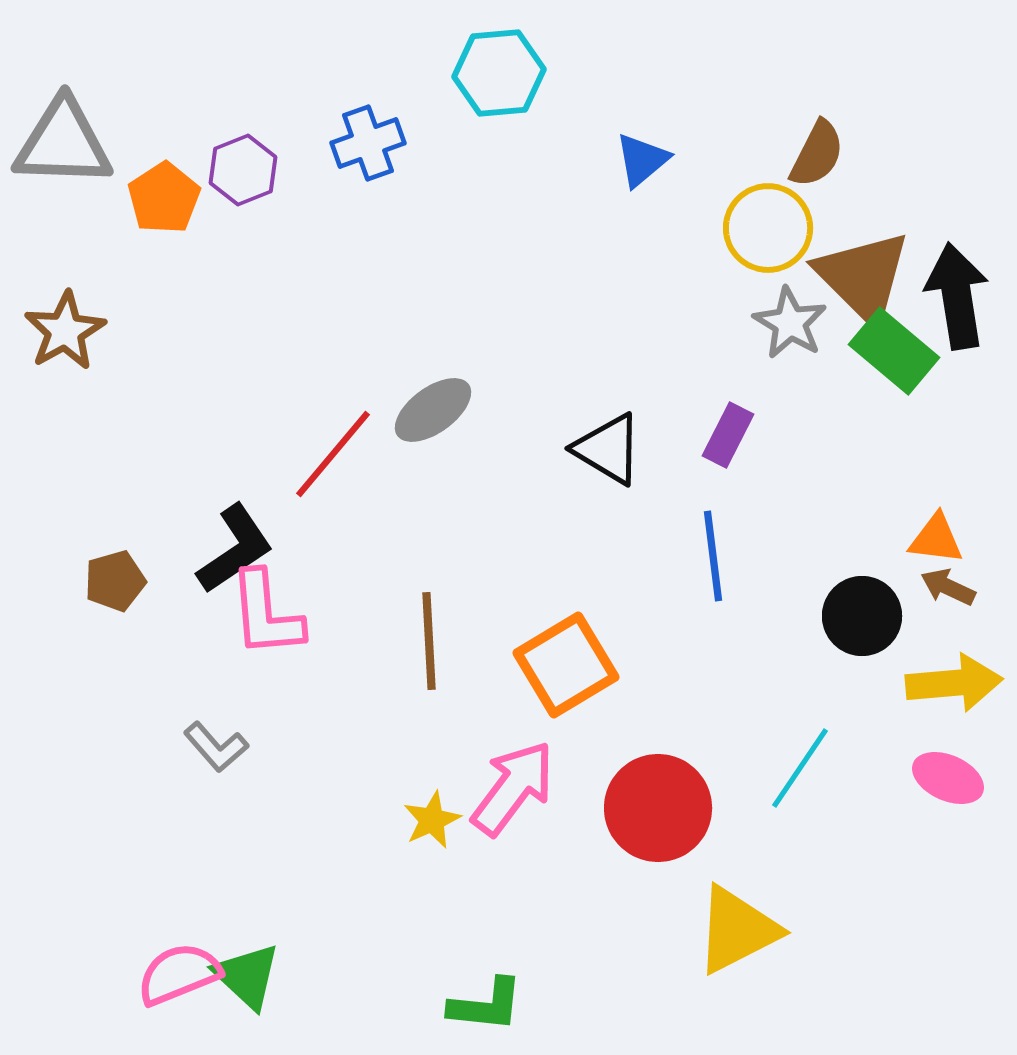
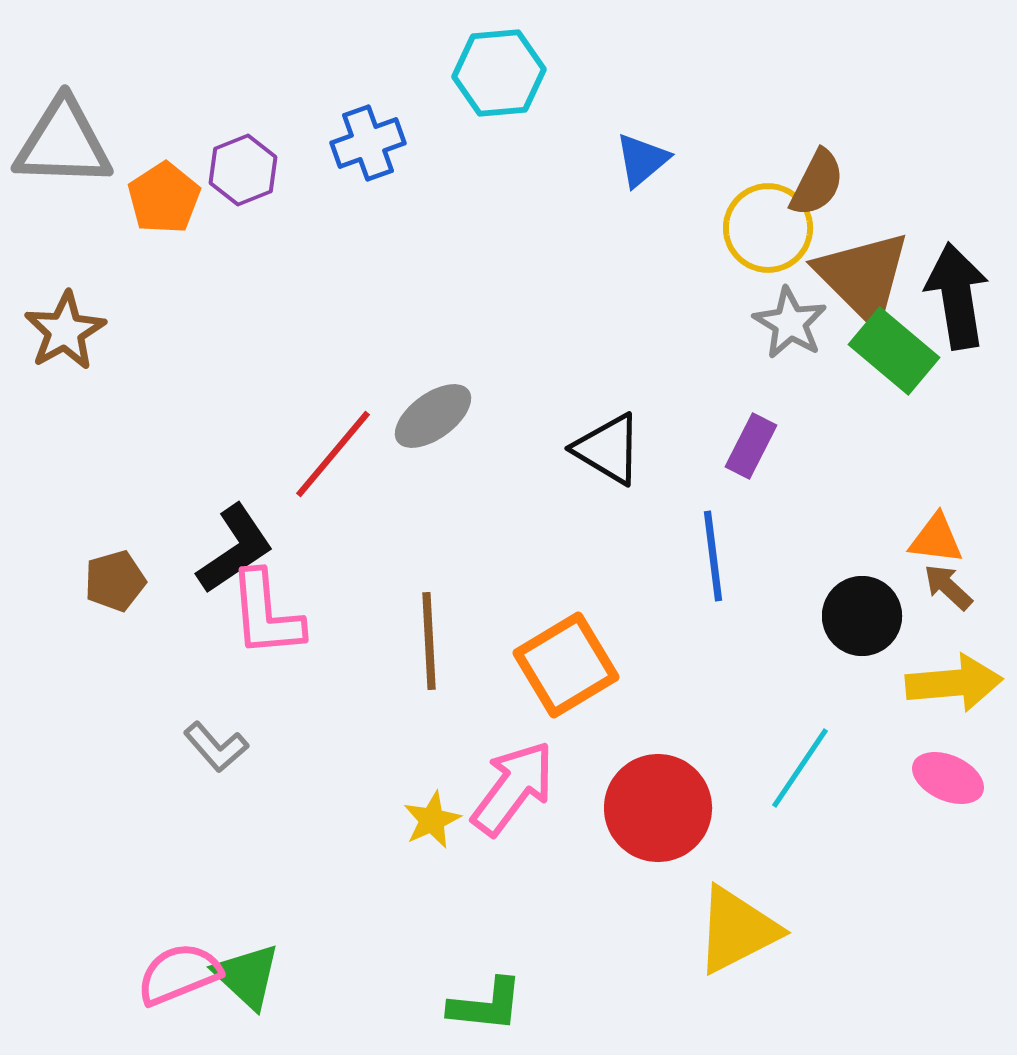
brown semicircle: moved 29 px down
gray ellipse: moved 6 px down
purple rectangle: moved 23 px right, 11 px down
brown arrow: rotated 18 degrees clockwise
